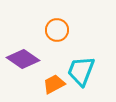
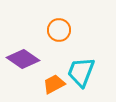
orange circle: moved 2 px right
cyan trapezoid: moved 1 px down
